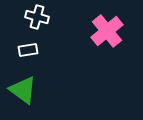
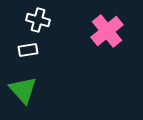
white cross: moved 1 px right, 3 px down
green triangle: rotated 12 degrees clockwise
